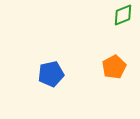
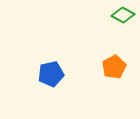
green diamond: rotated 50 degrees clockwise
